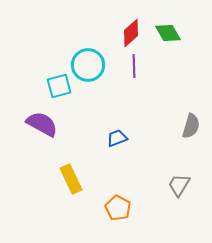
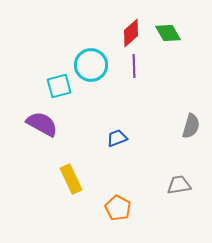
cyan circle: moved 3 px right
gray trapezoid: rotated 50 degrees clockwise
